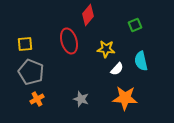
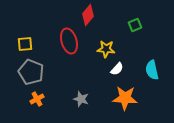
cyan semicircle: moved 11 px right, 9 px down
